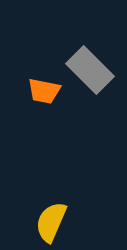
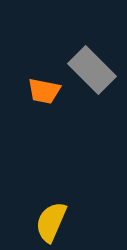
gray rectangle: moved 2 px right
